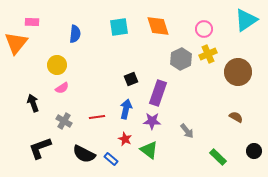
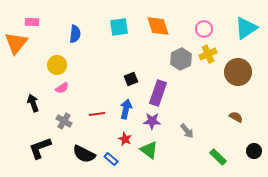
cyan triangle: moved 8 px down
red line: moved 3 px up
